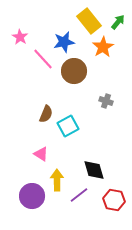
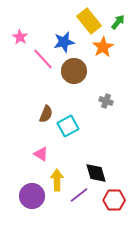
black diamond: moved 2 px right, 3 px down
red hexagon: rotated 10 degrees counterclockwise
